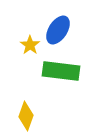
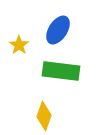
yellow star: moved 11 px left
yellow diamond: moved 18 px right
